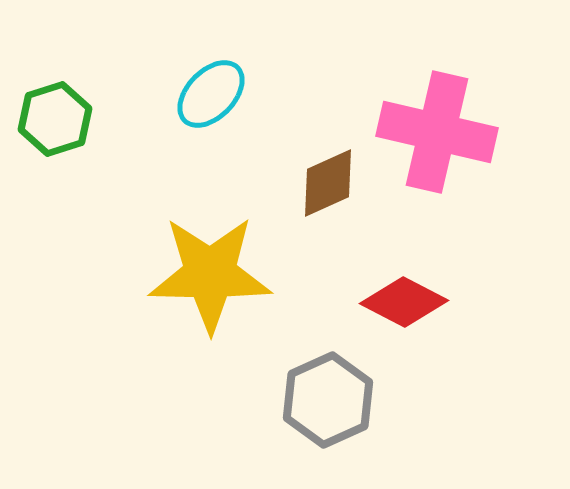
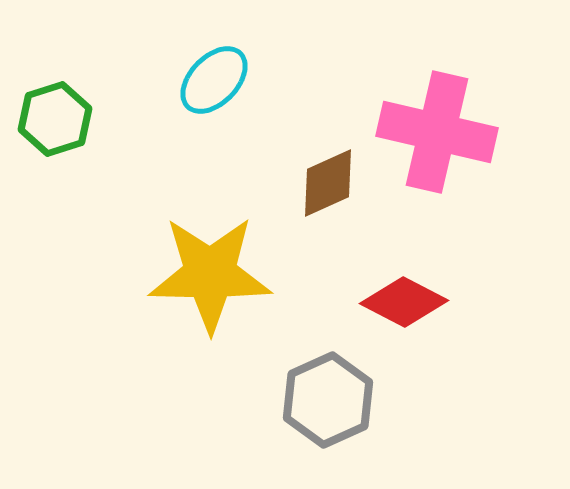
cyan ellipse: moved 3 px right, 14 px up
